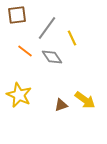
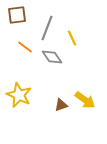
gray line: rotated 15 degrees counterclockwise
orange line: moved 4 px up
